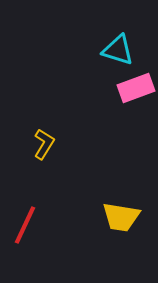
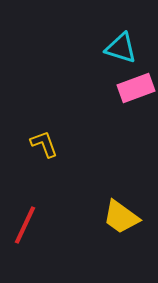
cyan triangle: moved 3 px right, 2 px up
yellow L-shape: rotated 52 degrees counterclockwise
yellow trapezoid: rotated 27 degrees clockwise
